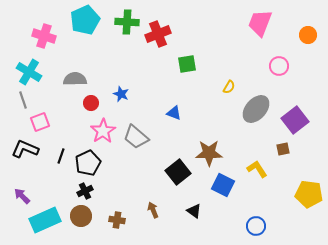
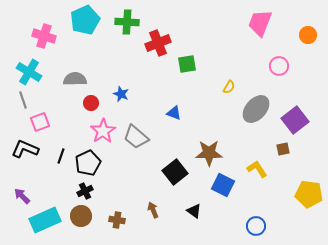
red cross: moved 9 px down
black square: moved 3 px left
